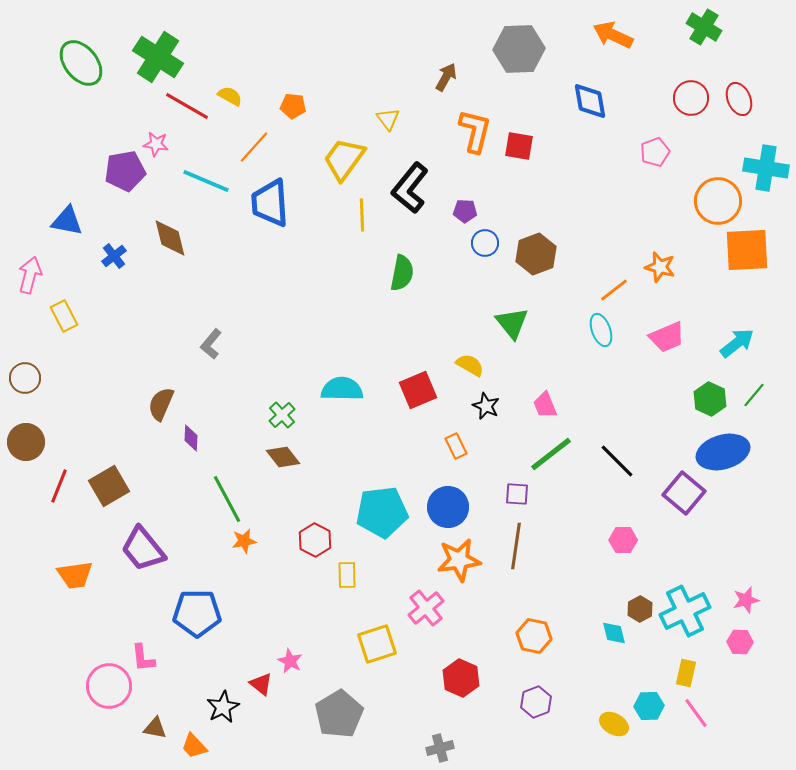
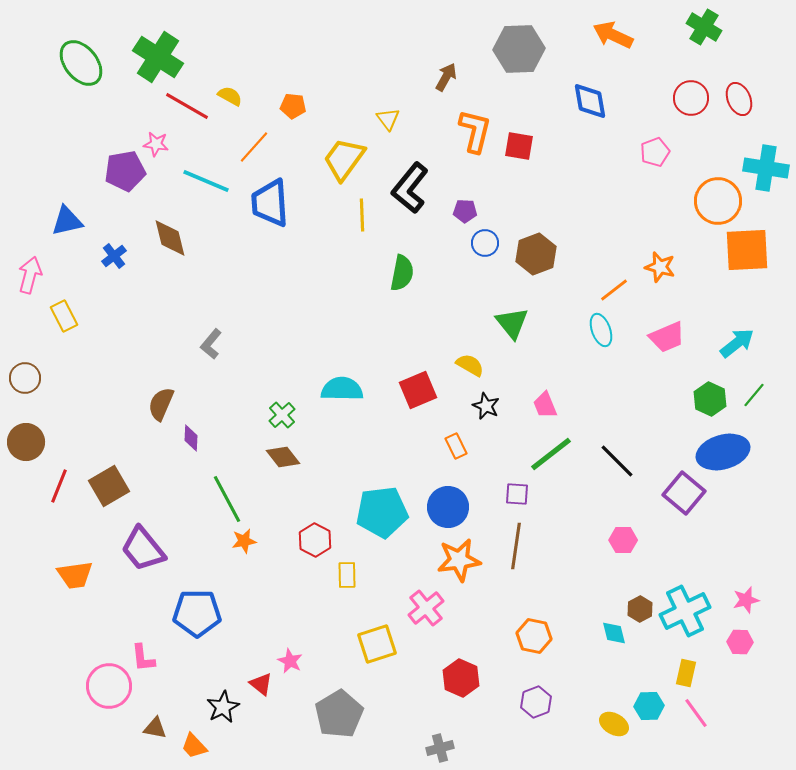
blue triangle at (67, 221): rotated 24 degrees counterclockwise
